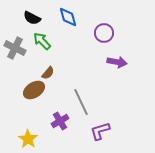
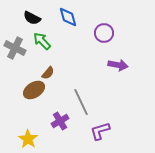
purple arrow: moved 1 px right, 3 px down
